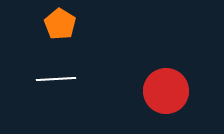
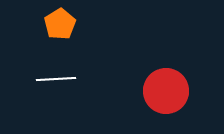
orange pentagon: rotated 8 degrees clockwise
